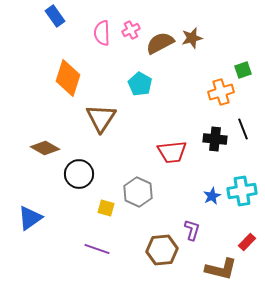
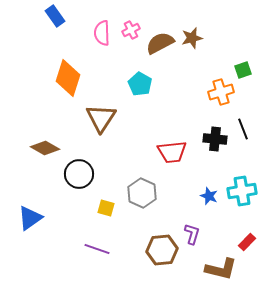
gray hexagon: moved 4 px right, 1 px down
blue star: moved 3 px left; rotated 24 degrees counterclockwise
purple L-shape: moved 4 px down
